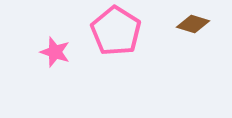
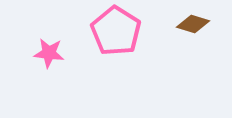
pink star: moved 6 px left, 1 px down; rotated 12 degrees counterclockwise
